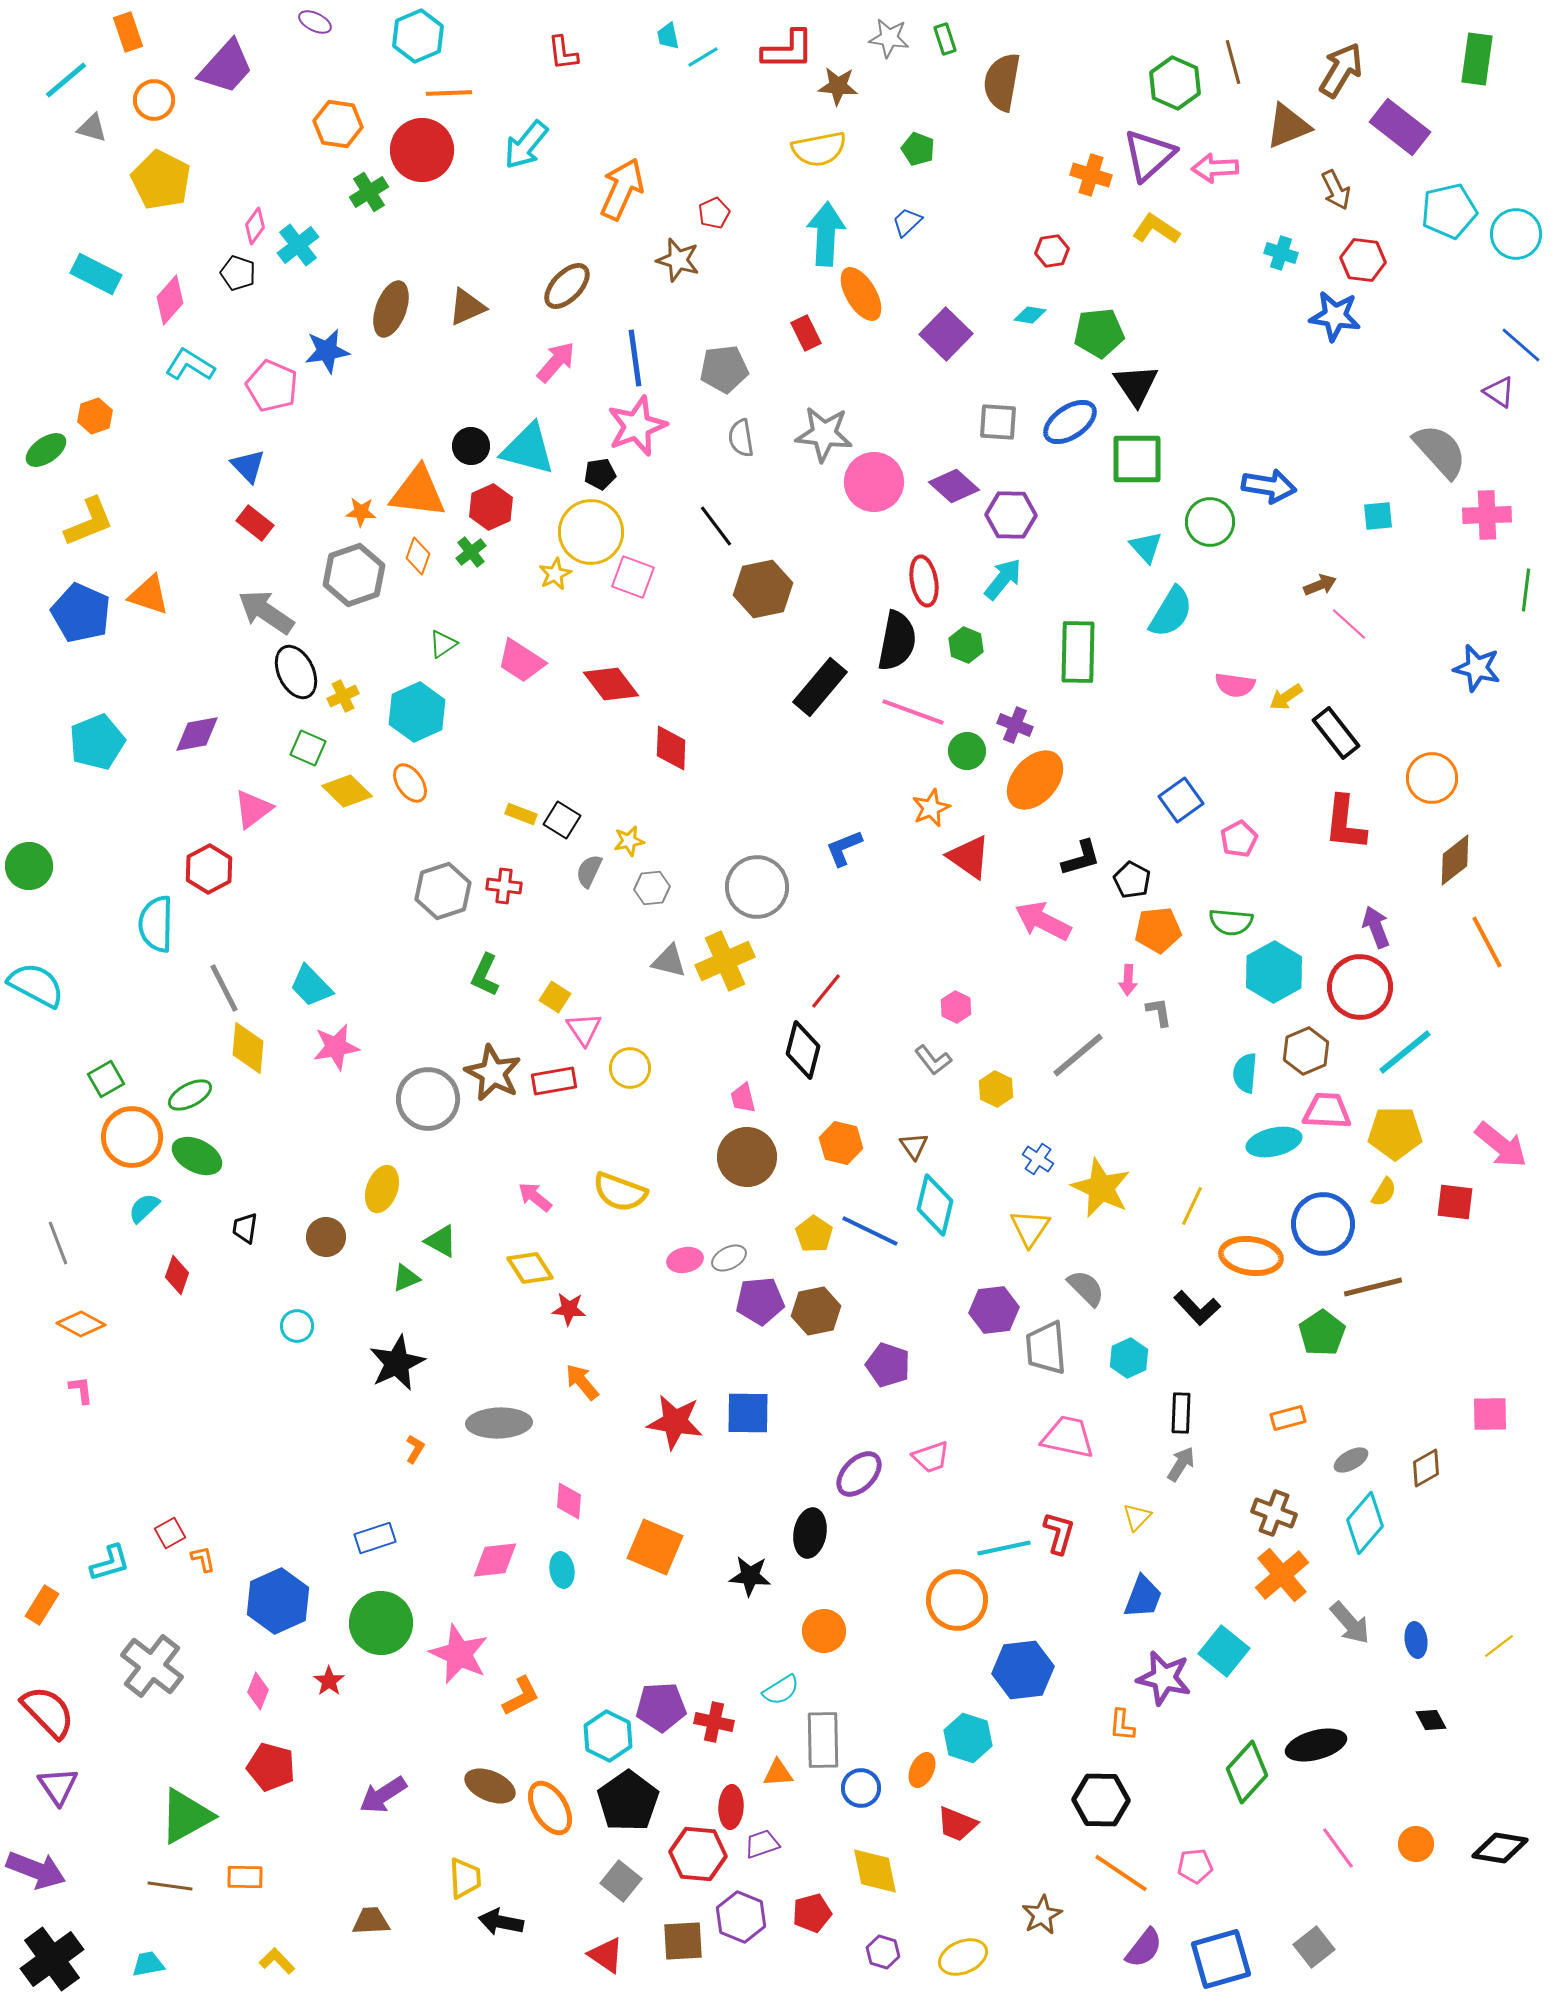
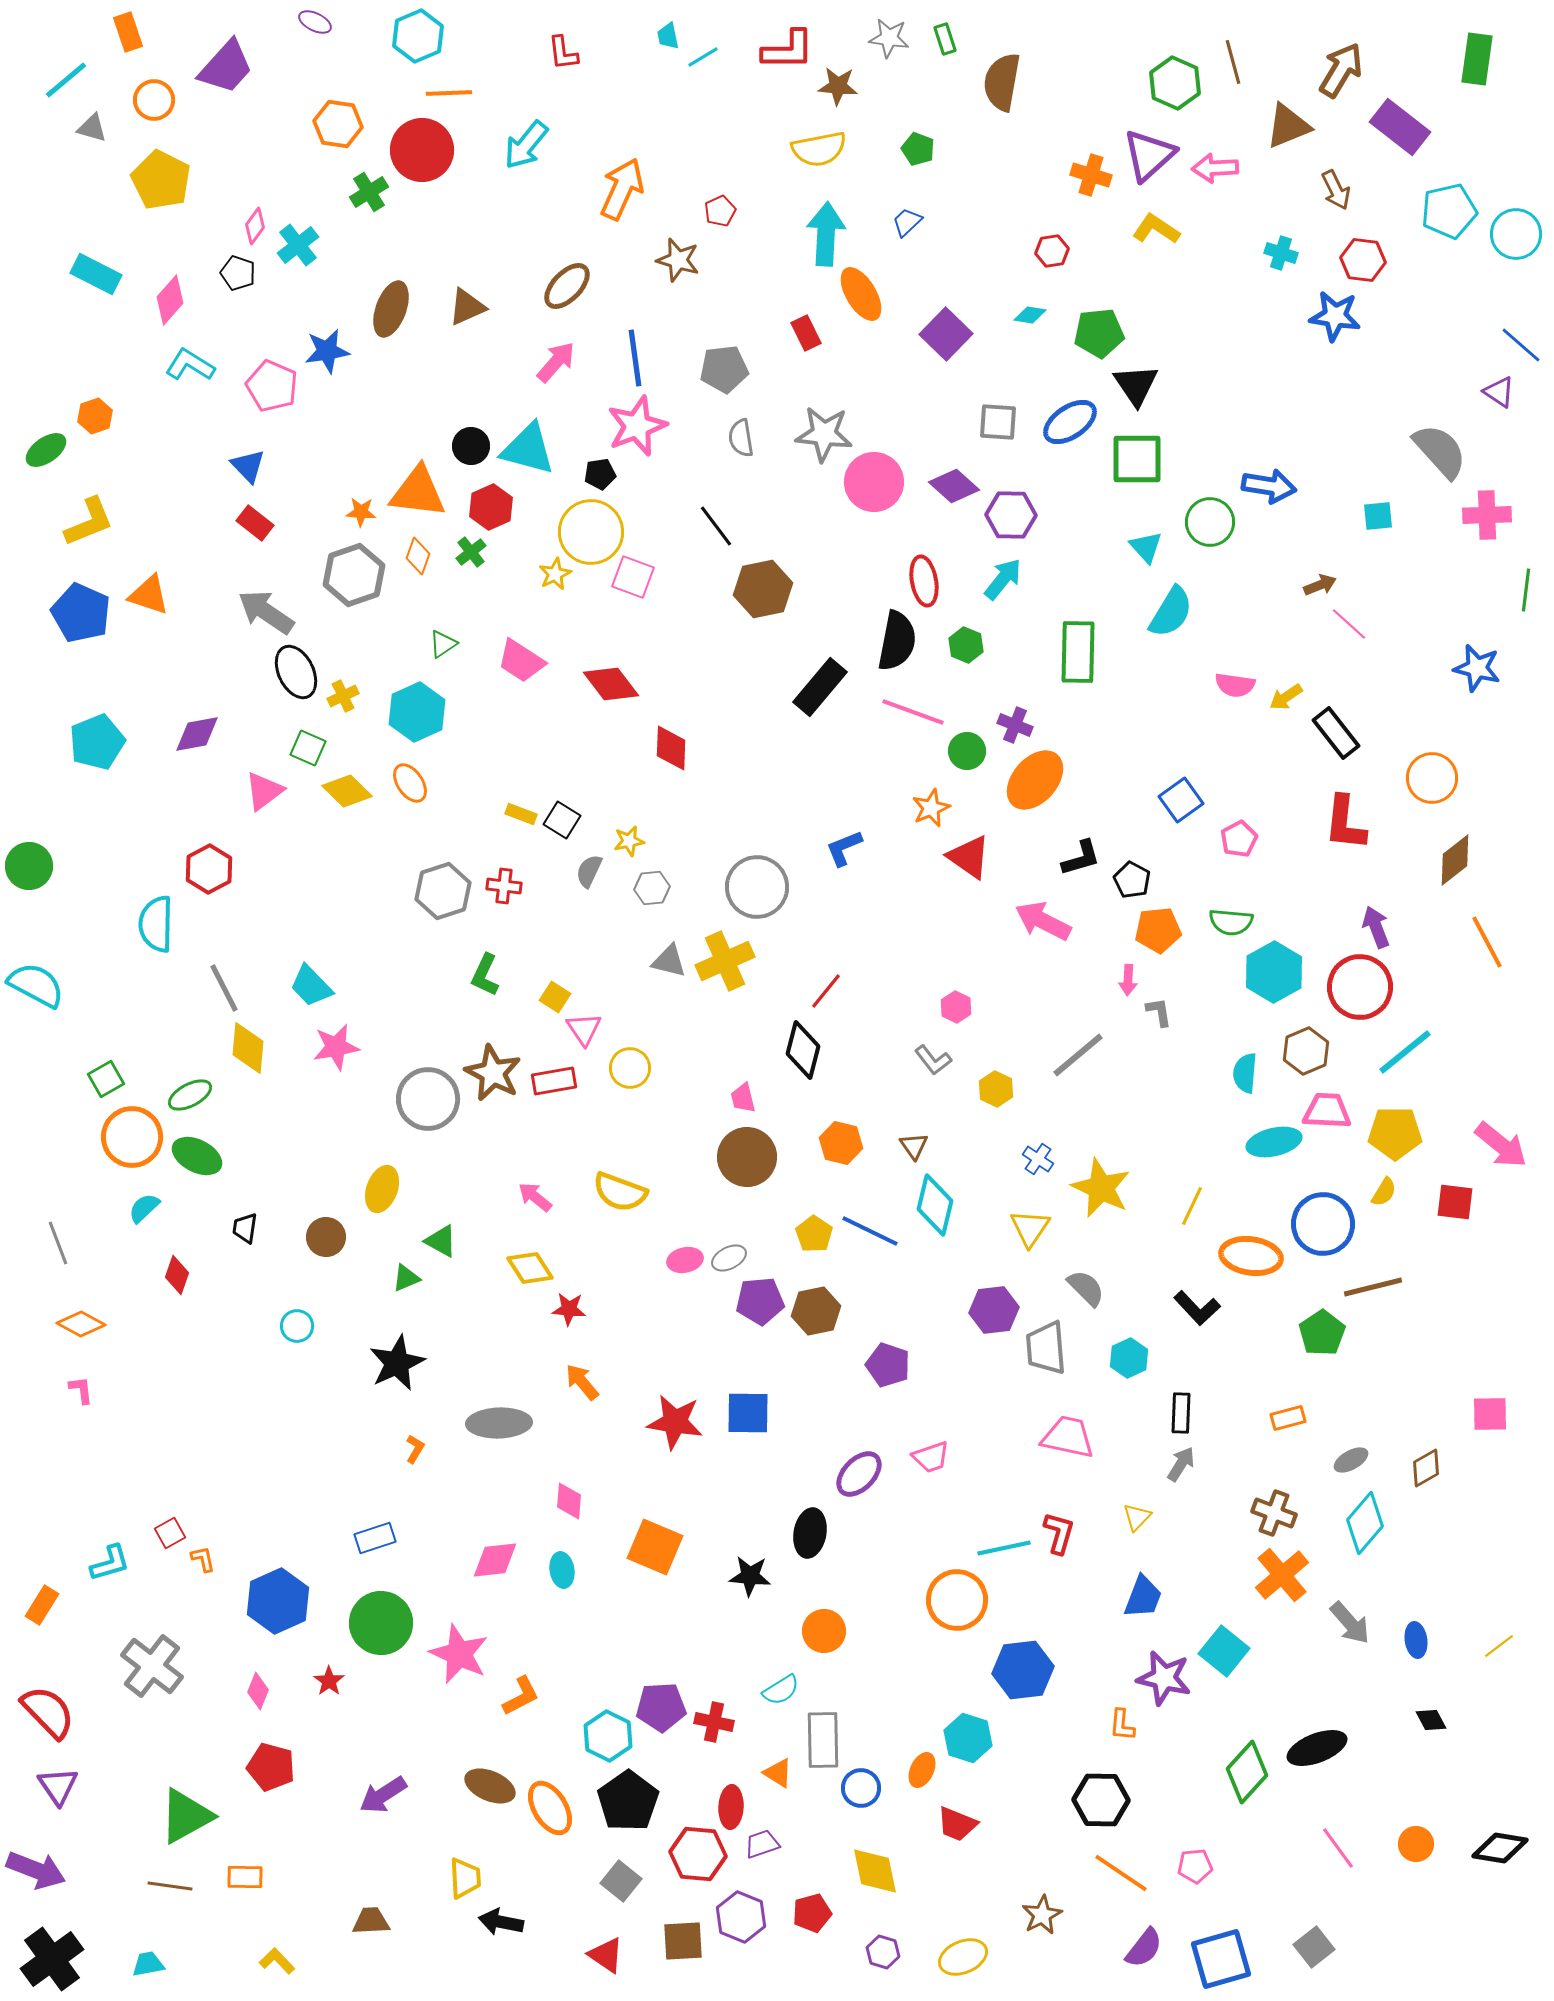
red pentagon at (714, 213): moved 6 px right, 2 px up
pink triangle at (253, 809): moved 11 px right, 18 px up
black ellipse at (1316, 1745): moved 1 px right, 3 px down; rotated 6 degrees counterclockwise
orange triangle at (778, 1773): rotated 36 degrees clockwise
